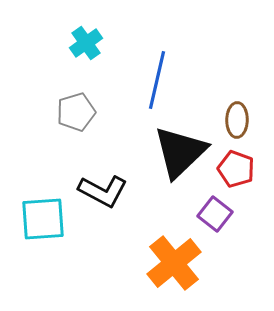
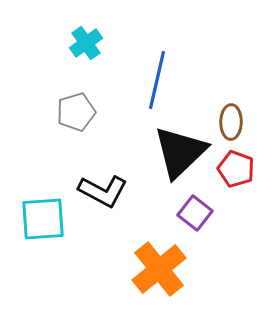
brown ellipse: moved 6 px left, 2 px down
purple square: moved 20 px left, 1 px up
orange cross: moved 15 px left, 6 px down
